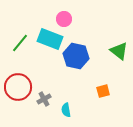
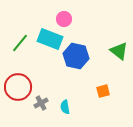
gray cross: moved 3 px left, 4 px down
cyan semicircle: moved 1 px left, 3 px up
